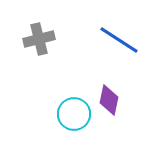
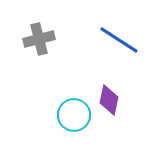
cyan circle: moved 1 px down
